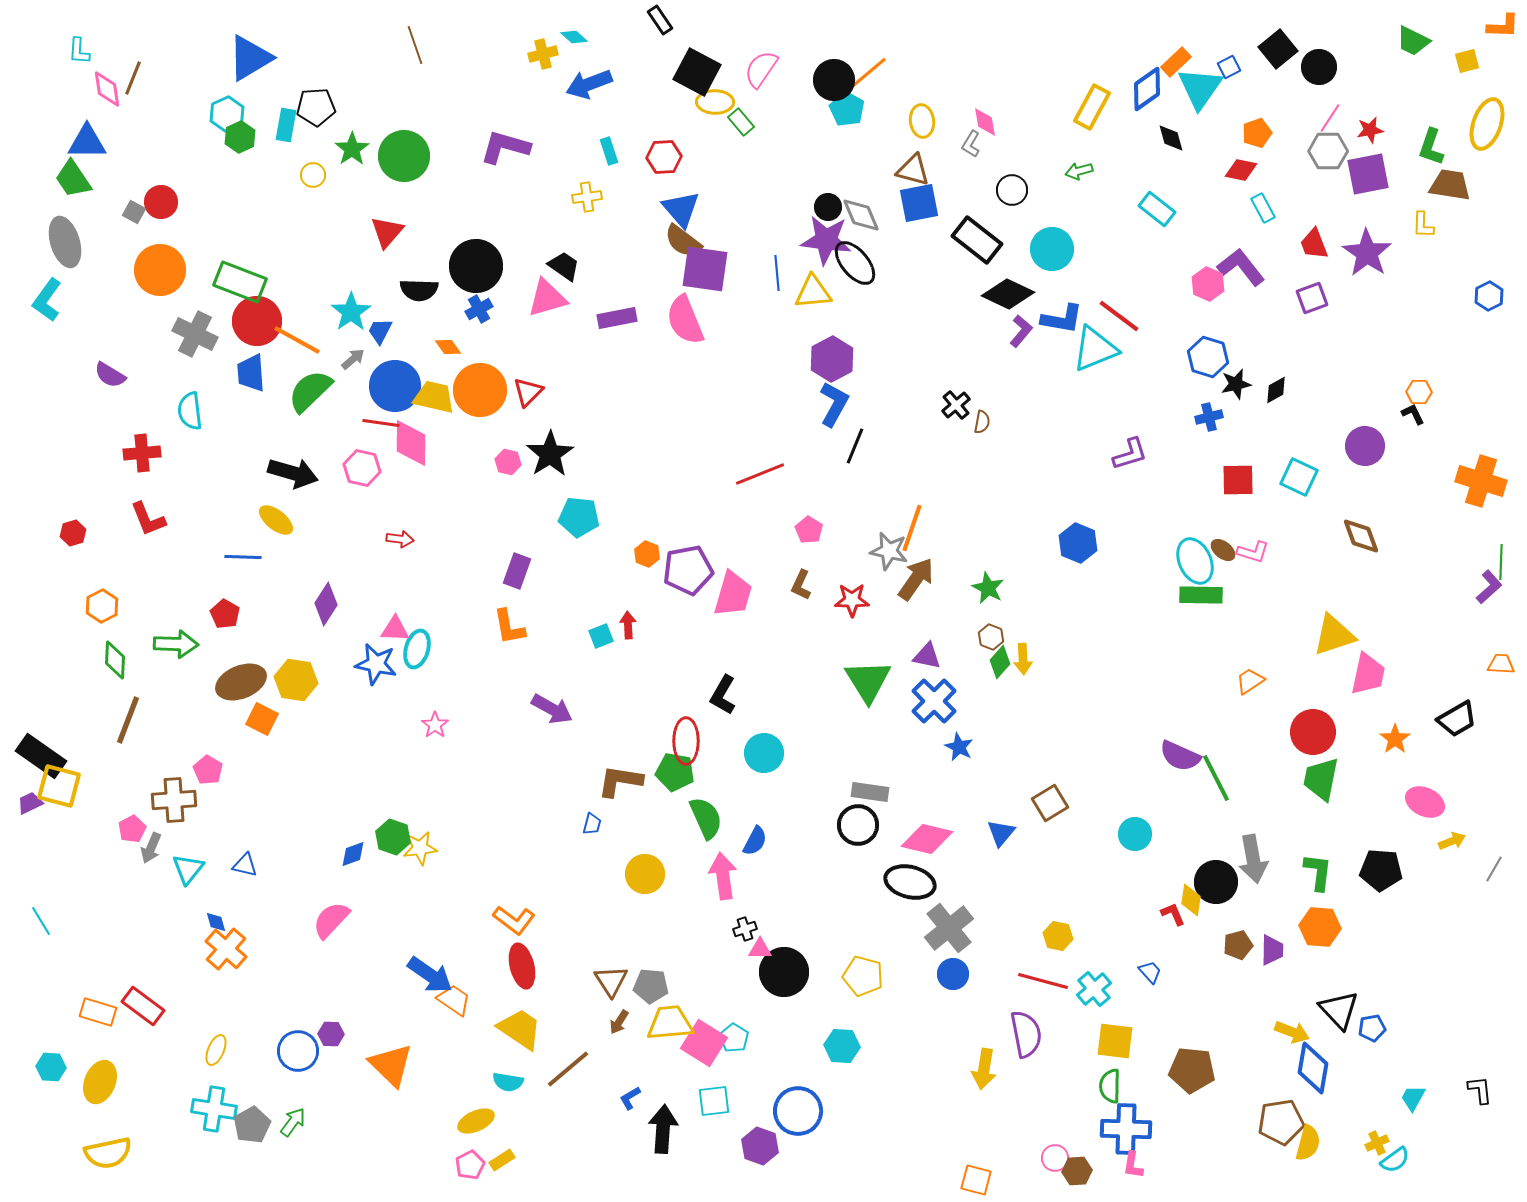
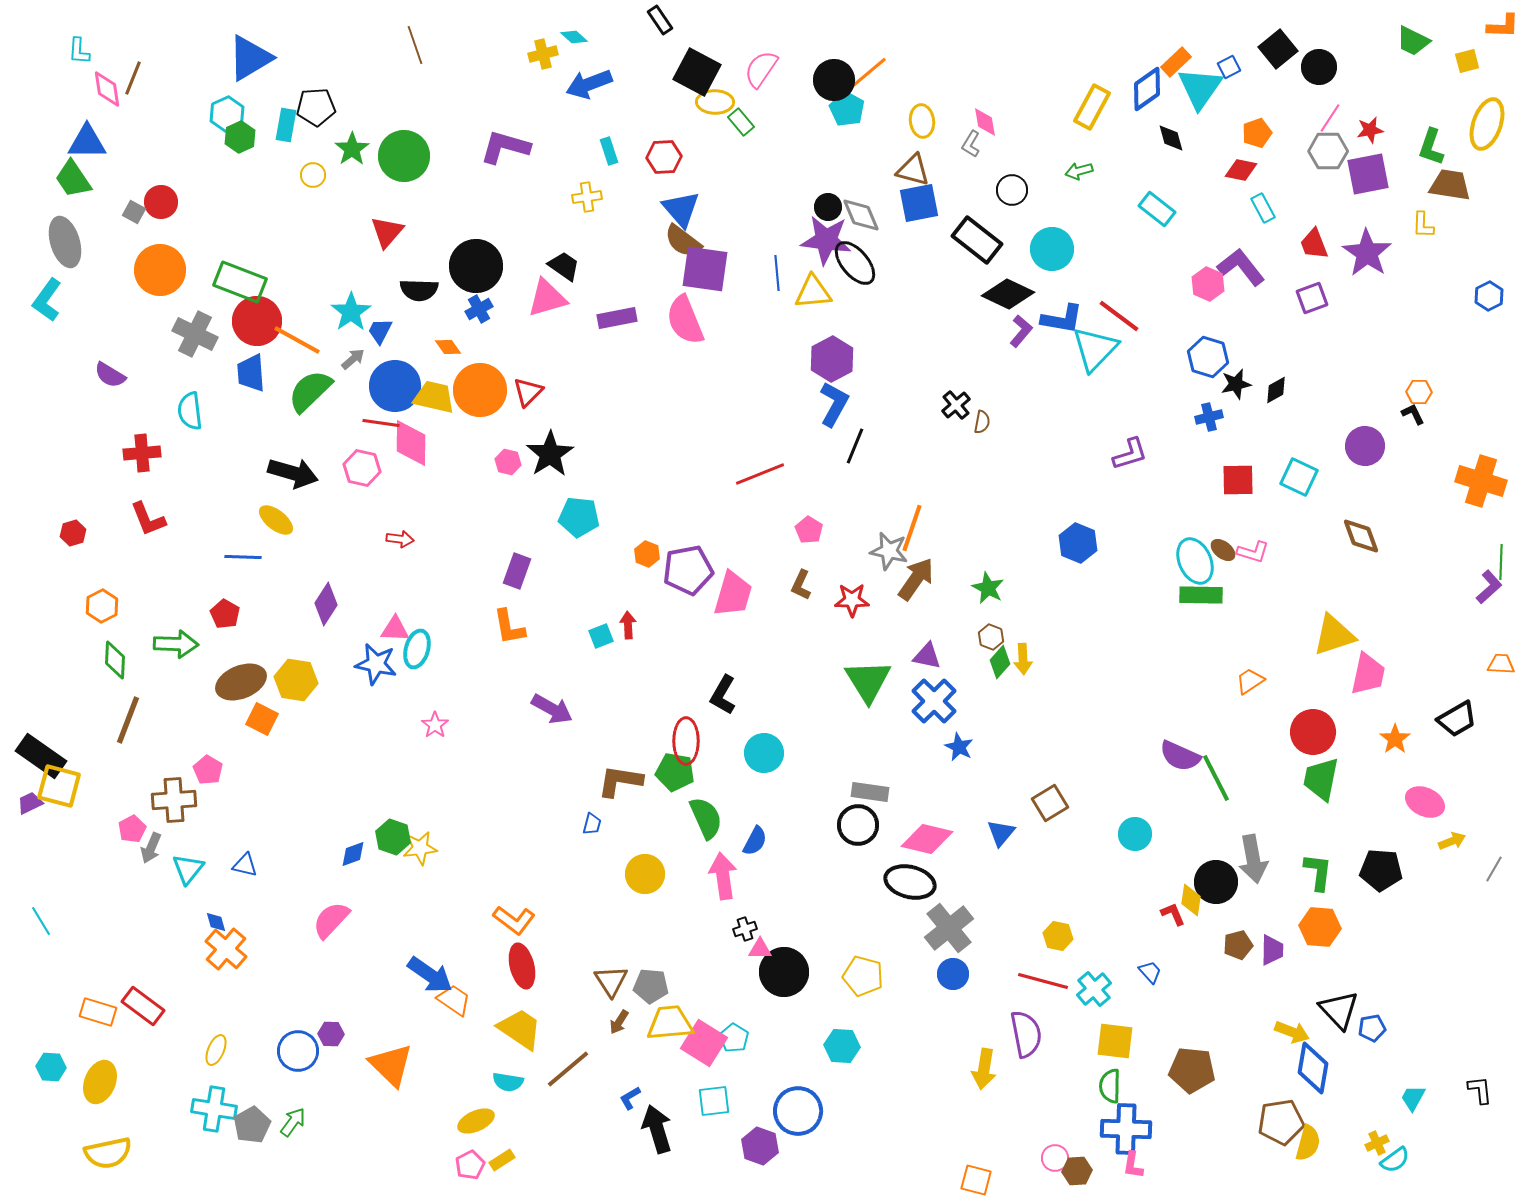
cyan triangle at (1095, 349): rotated 24 degrees counterclockwise
black arrow at (663, 1129): moved 6 px left; rotated 21 degrees counterclockwise
